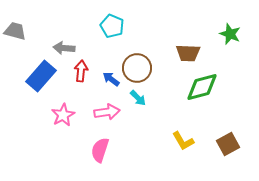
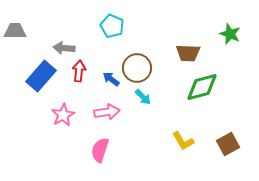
gray trapezoid: rotated 15 degrees counterclockwise
red arrow: moved 2 px left
cyan arrow: moved 5 px right, 1 px up
